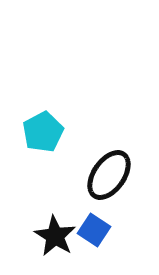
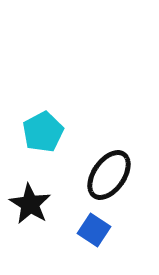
black star: moved 25 px left, 32 px up
